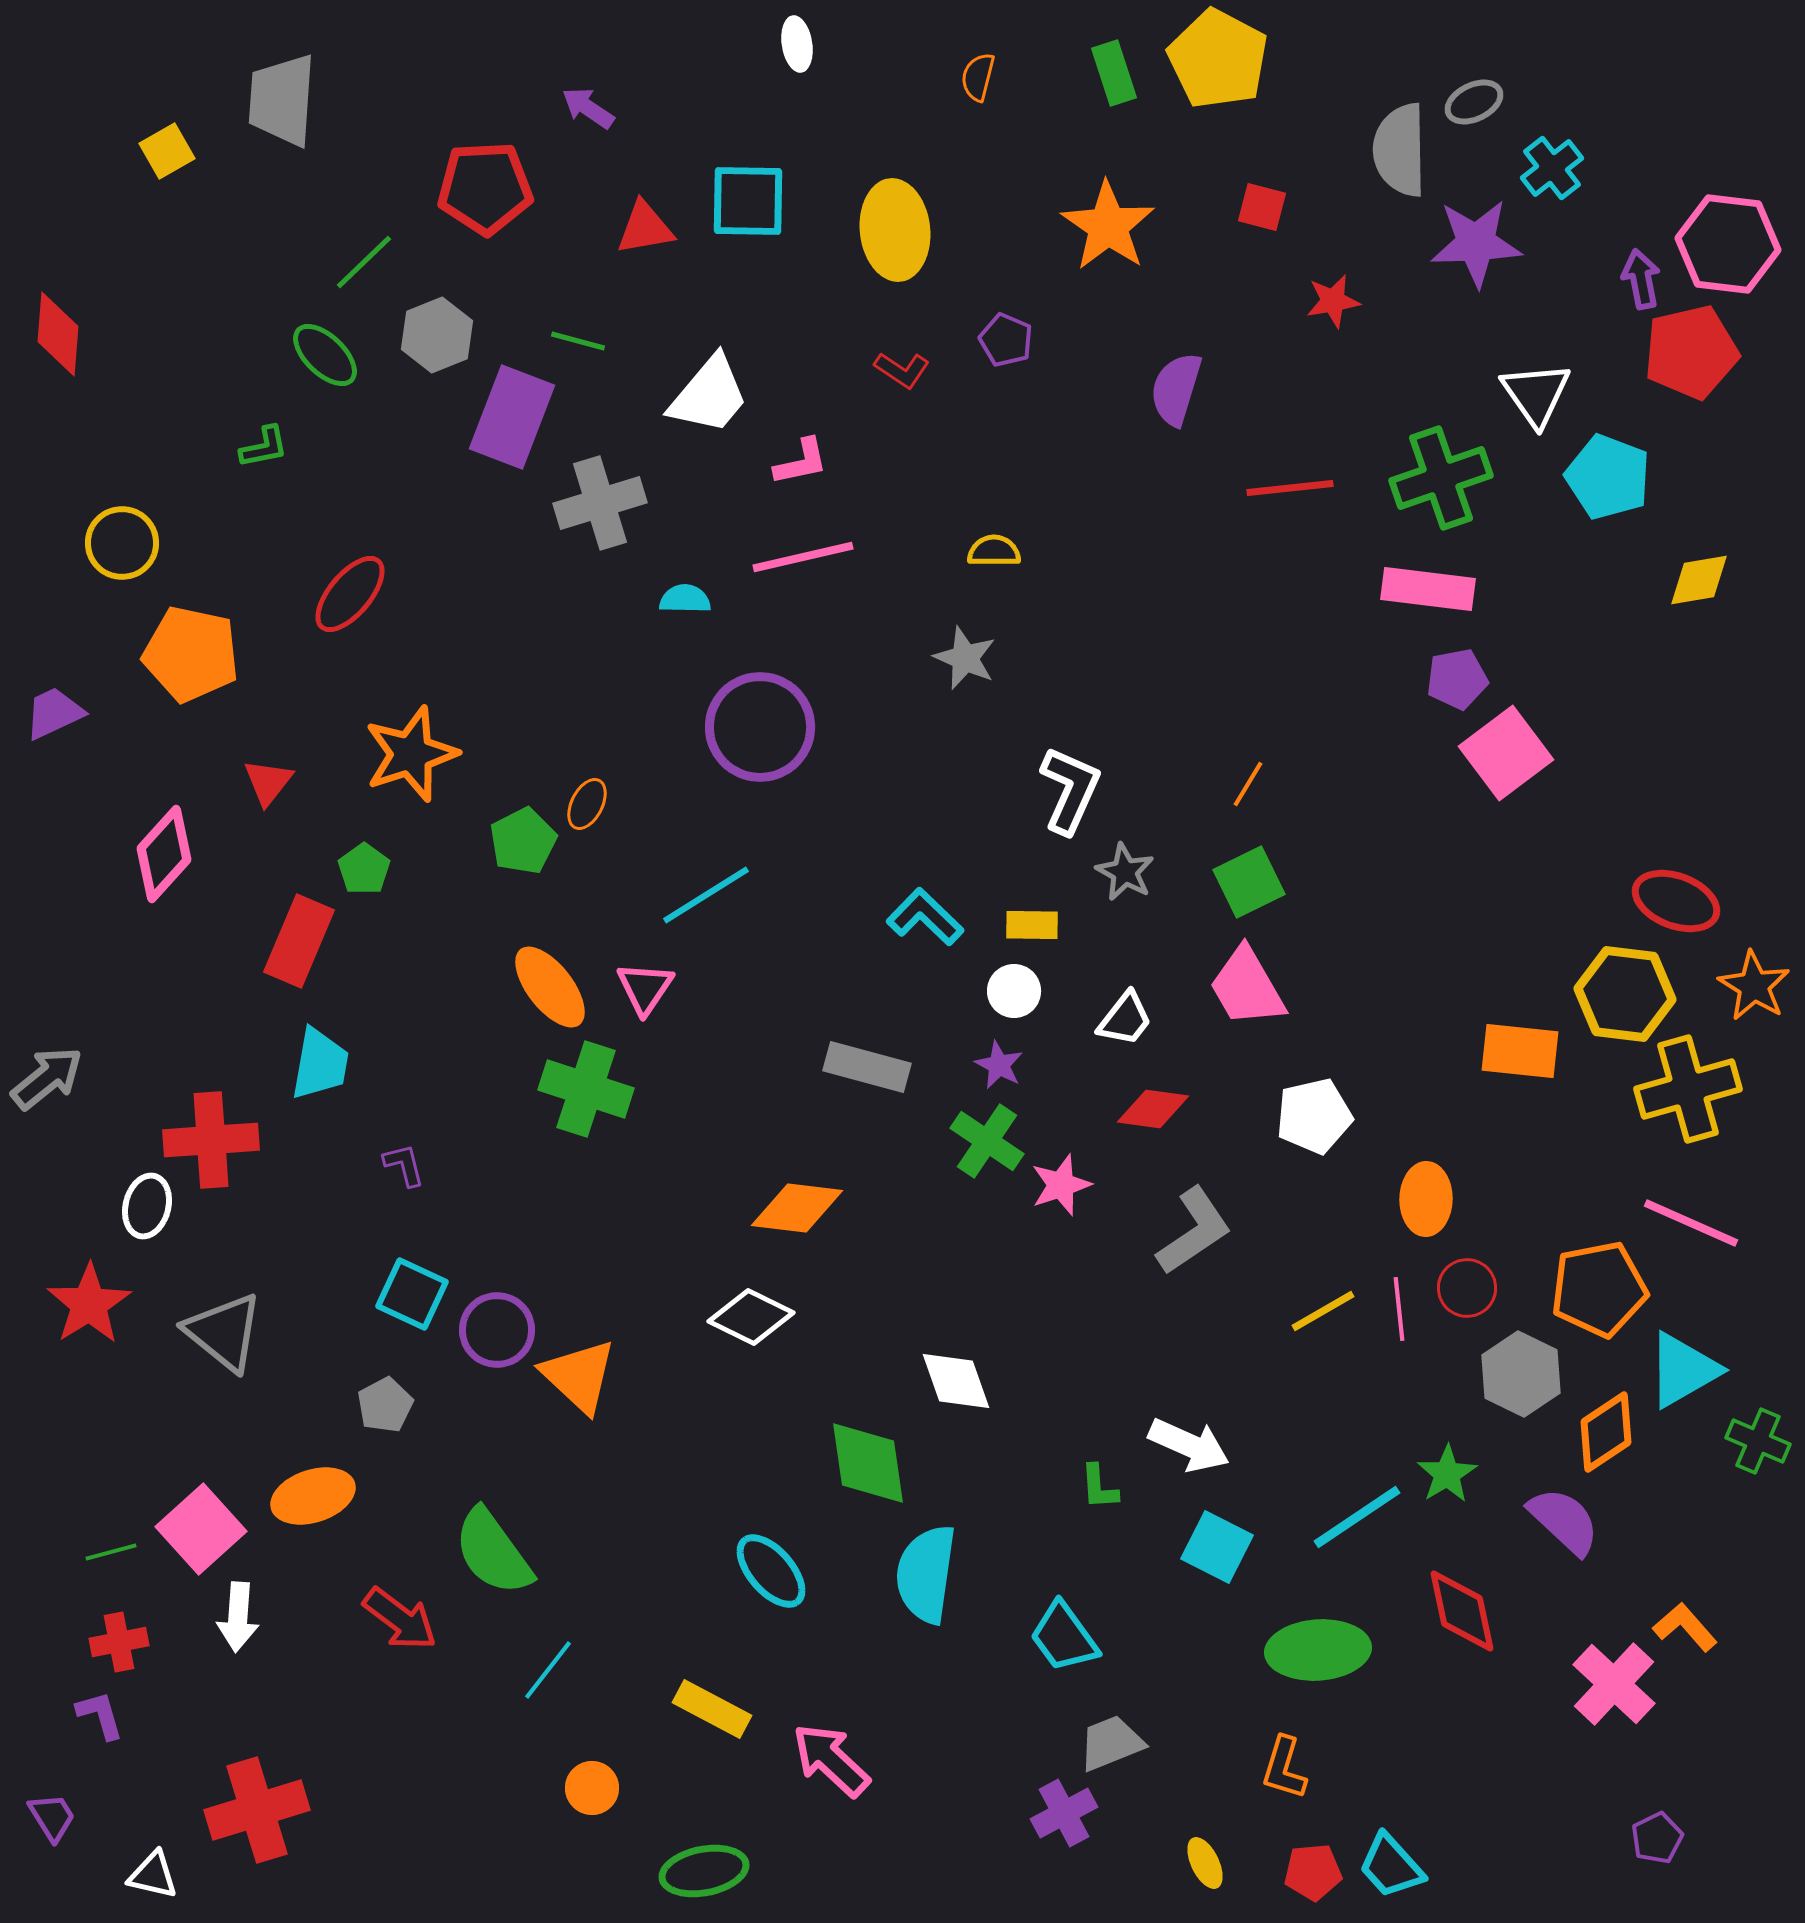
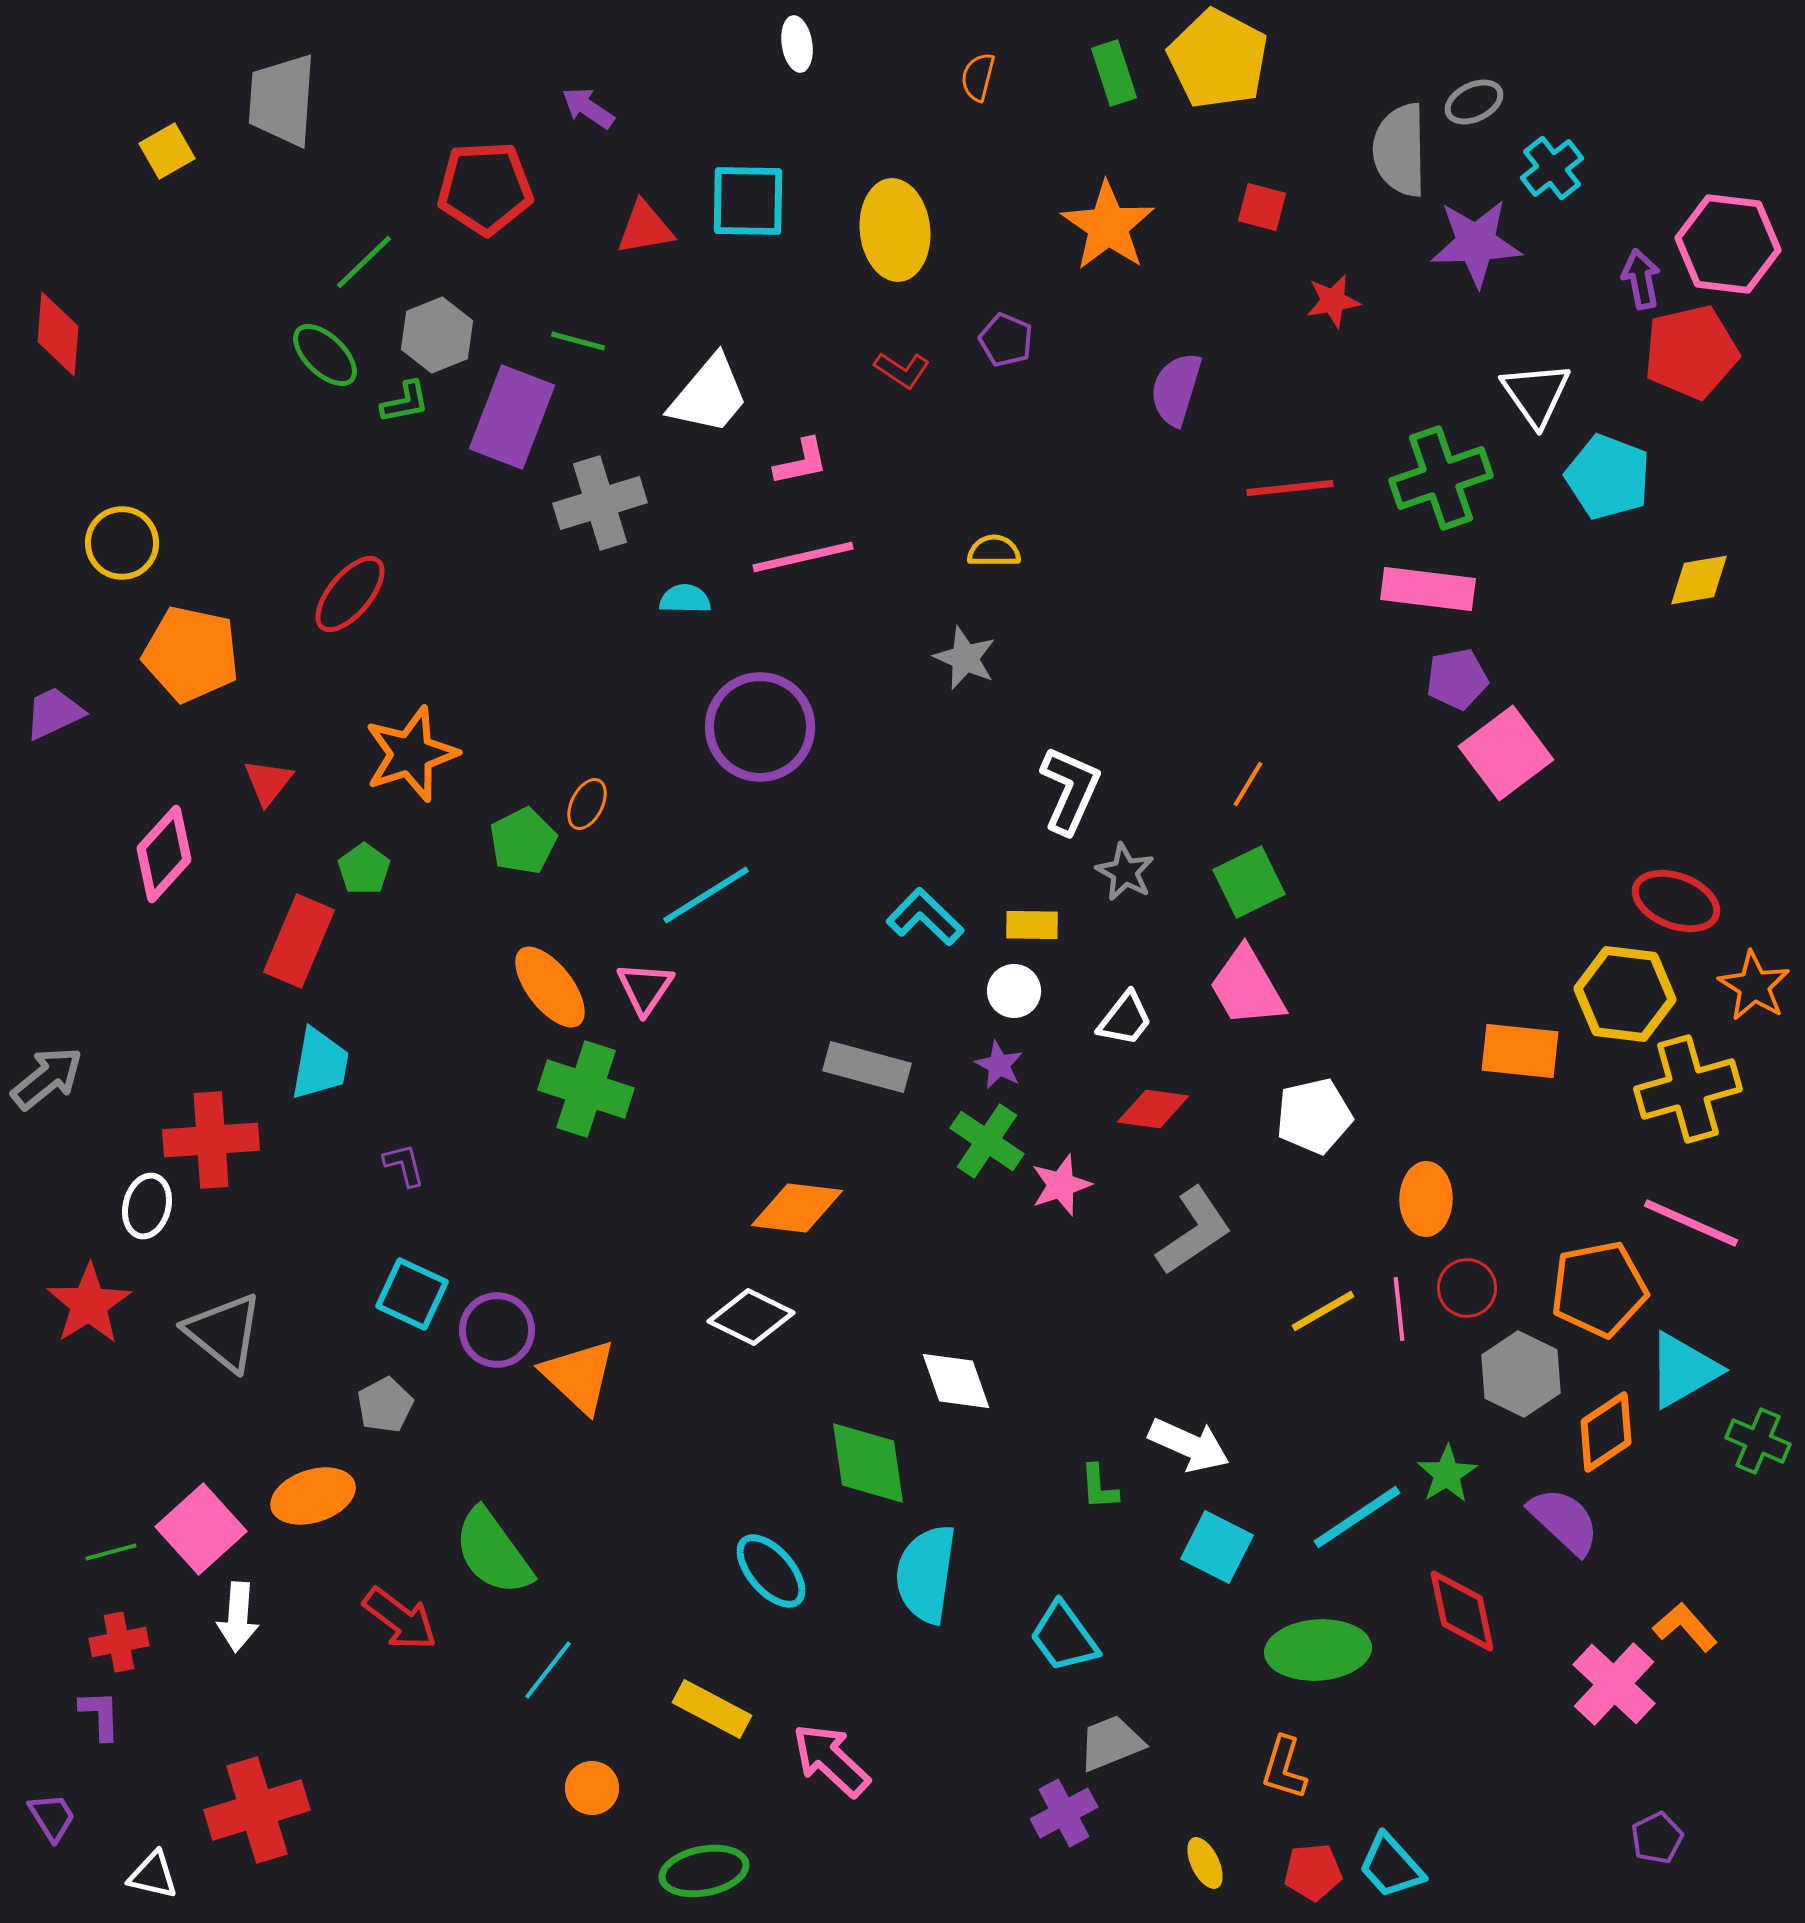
green L-shape at (264, 447): moved 141 px right, 45 px up
purple L-shape at (100, 1715): rotated 14 degrees clockwise
